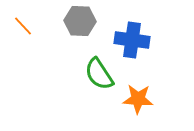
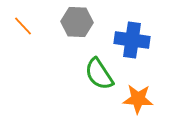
gray hexagon: moved 3 px left, 1 px down
